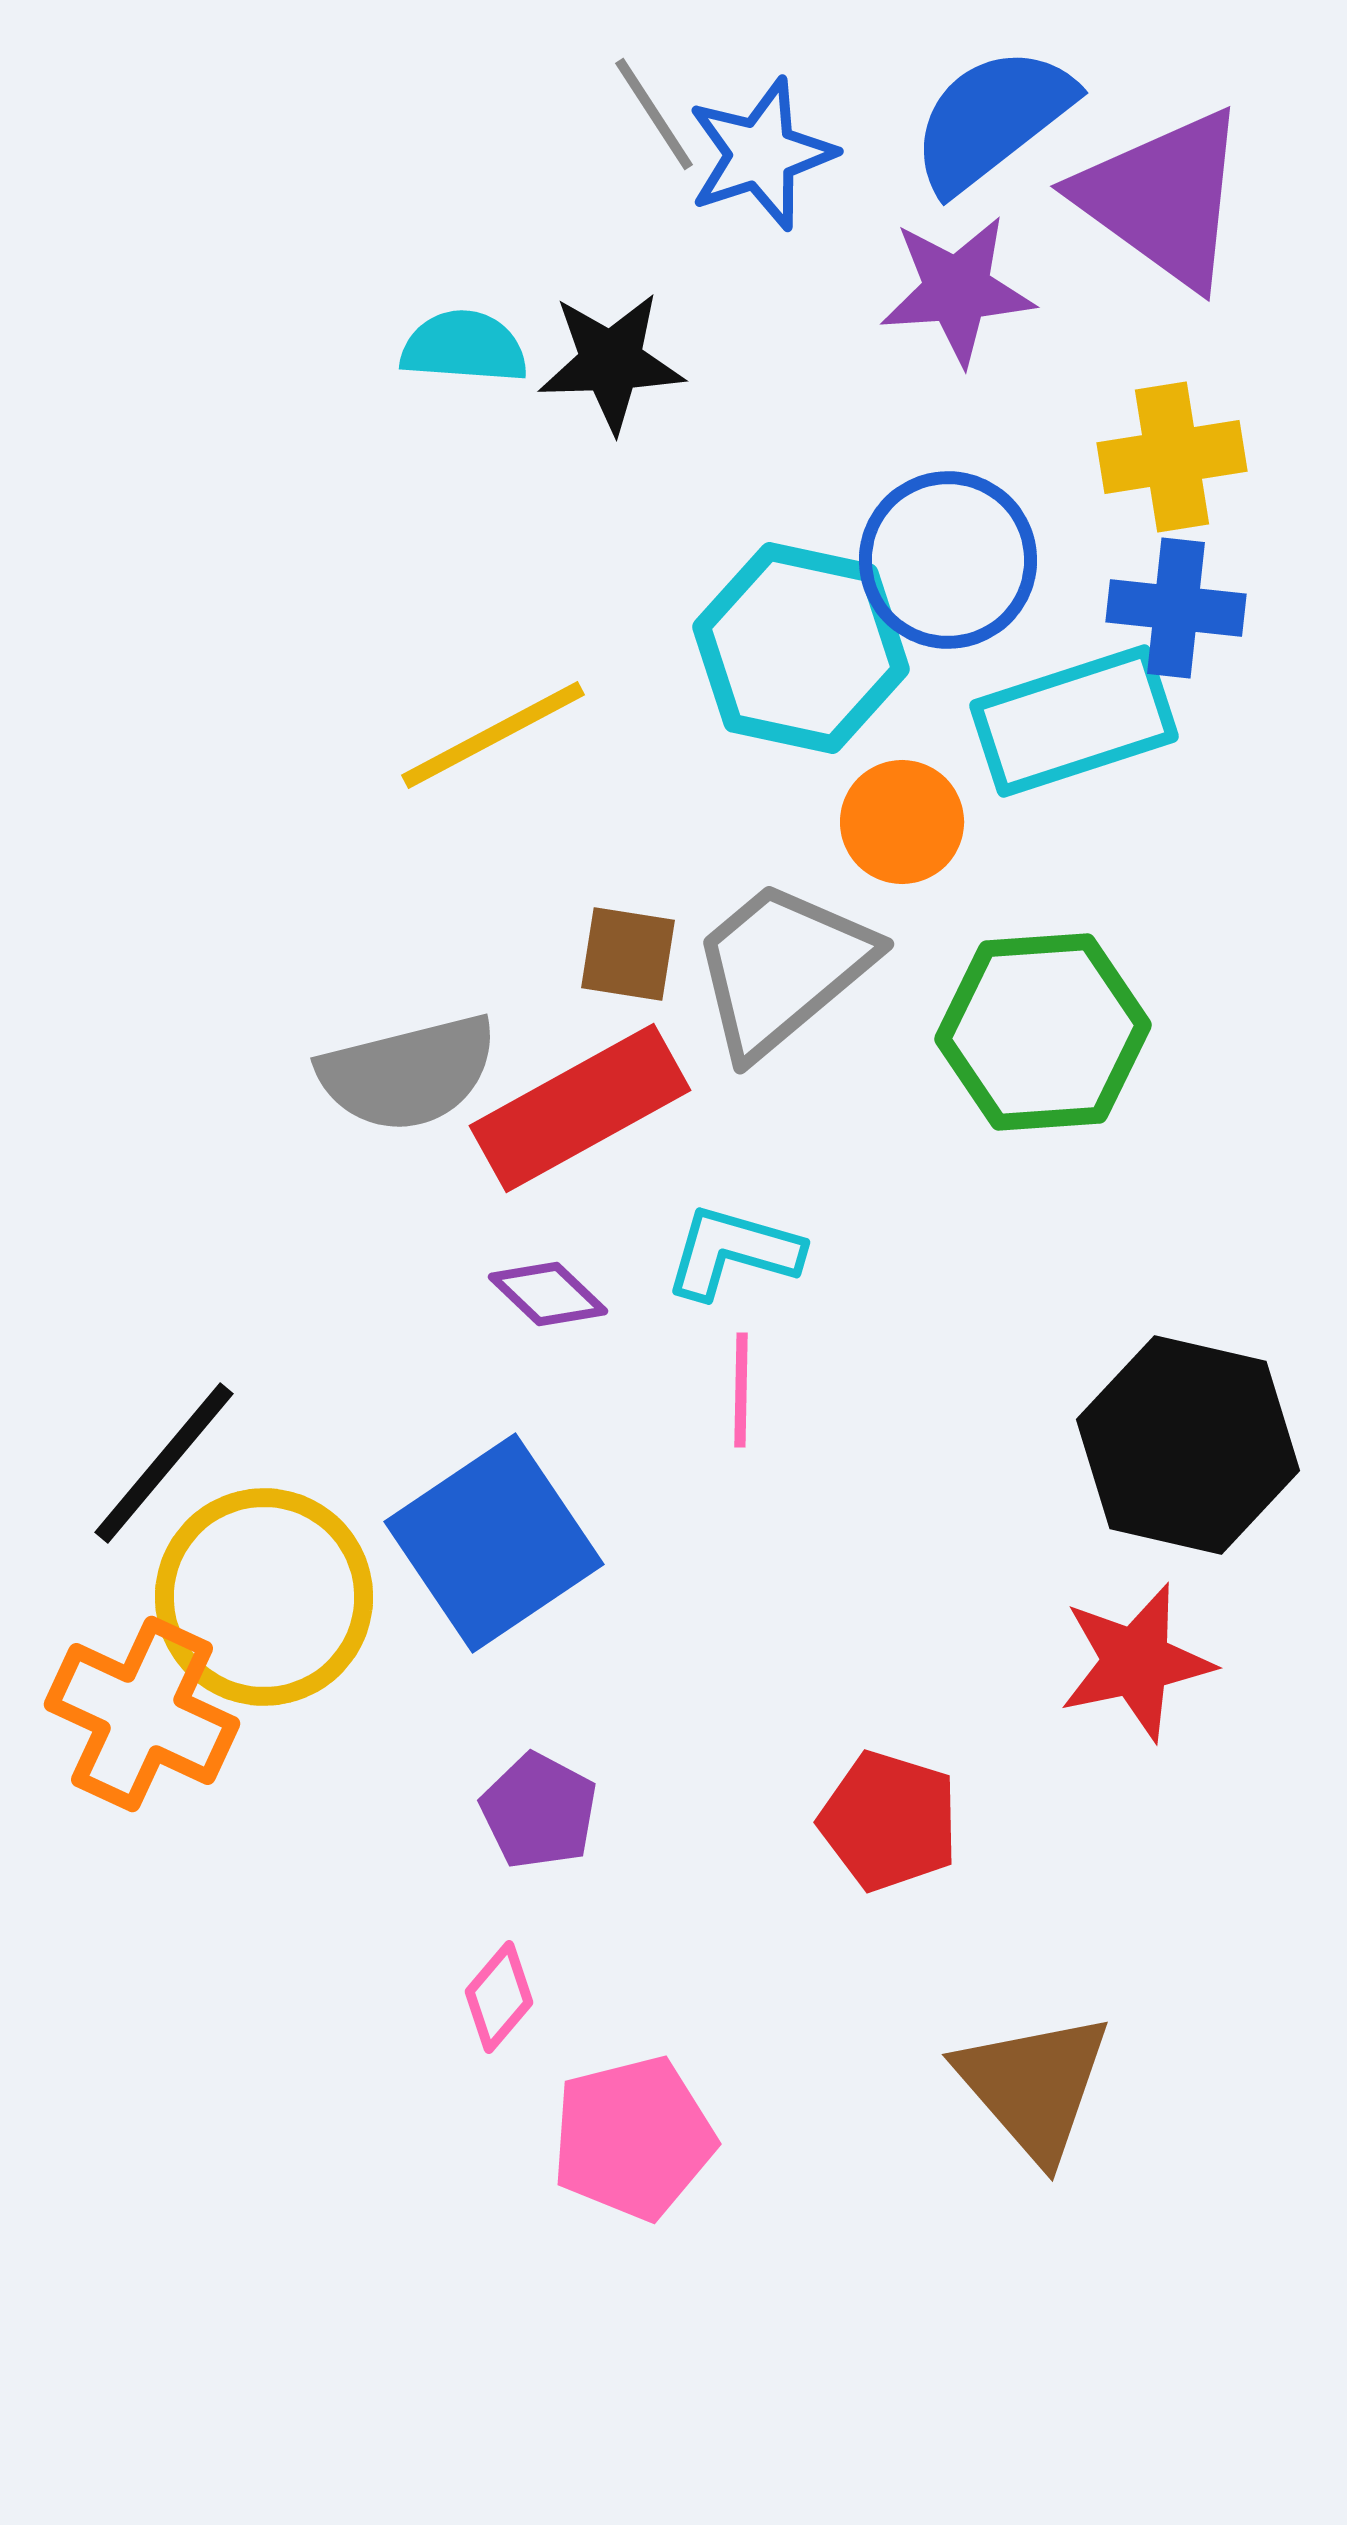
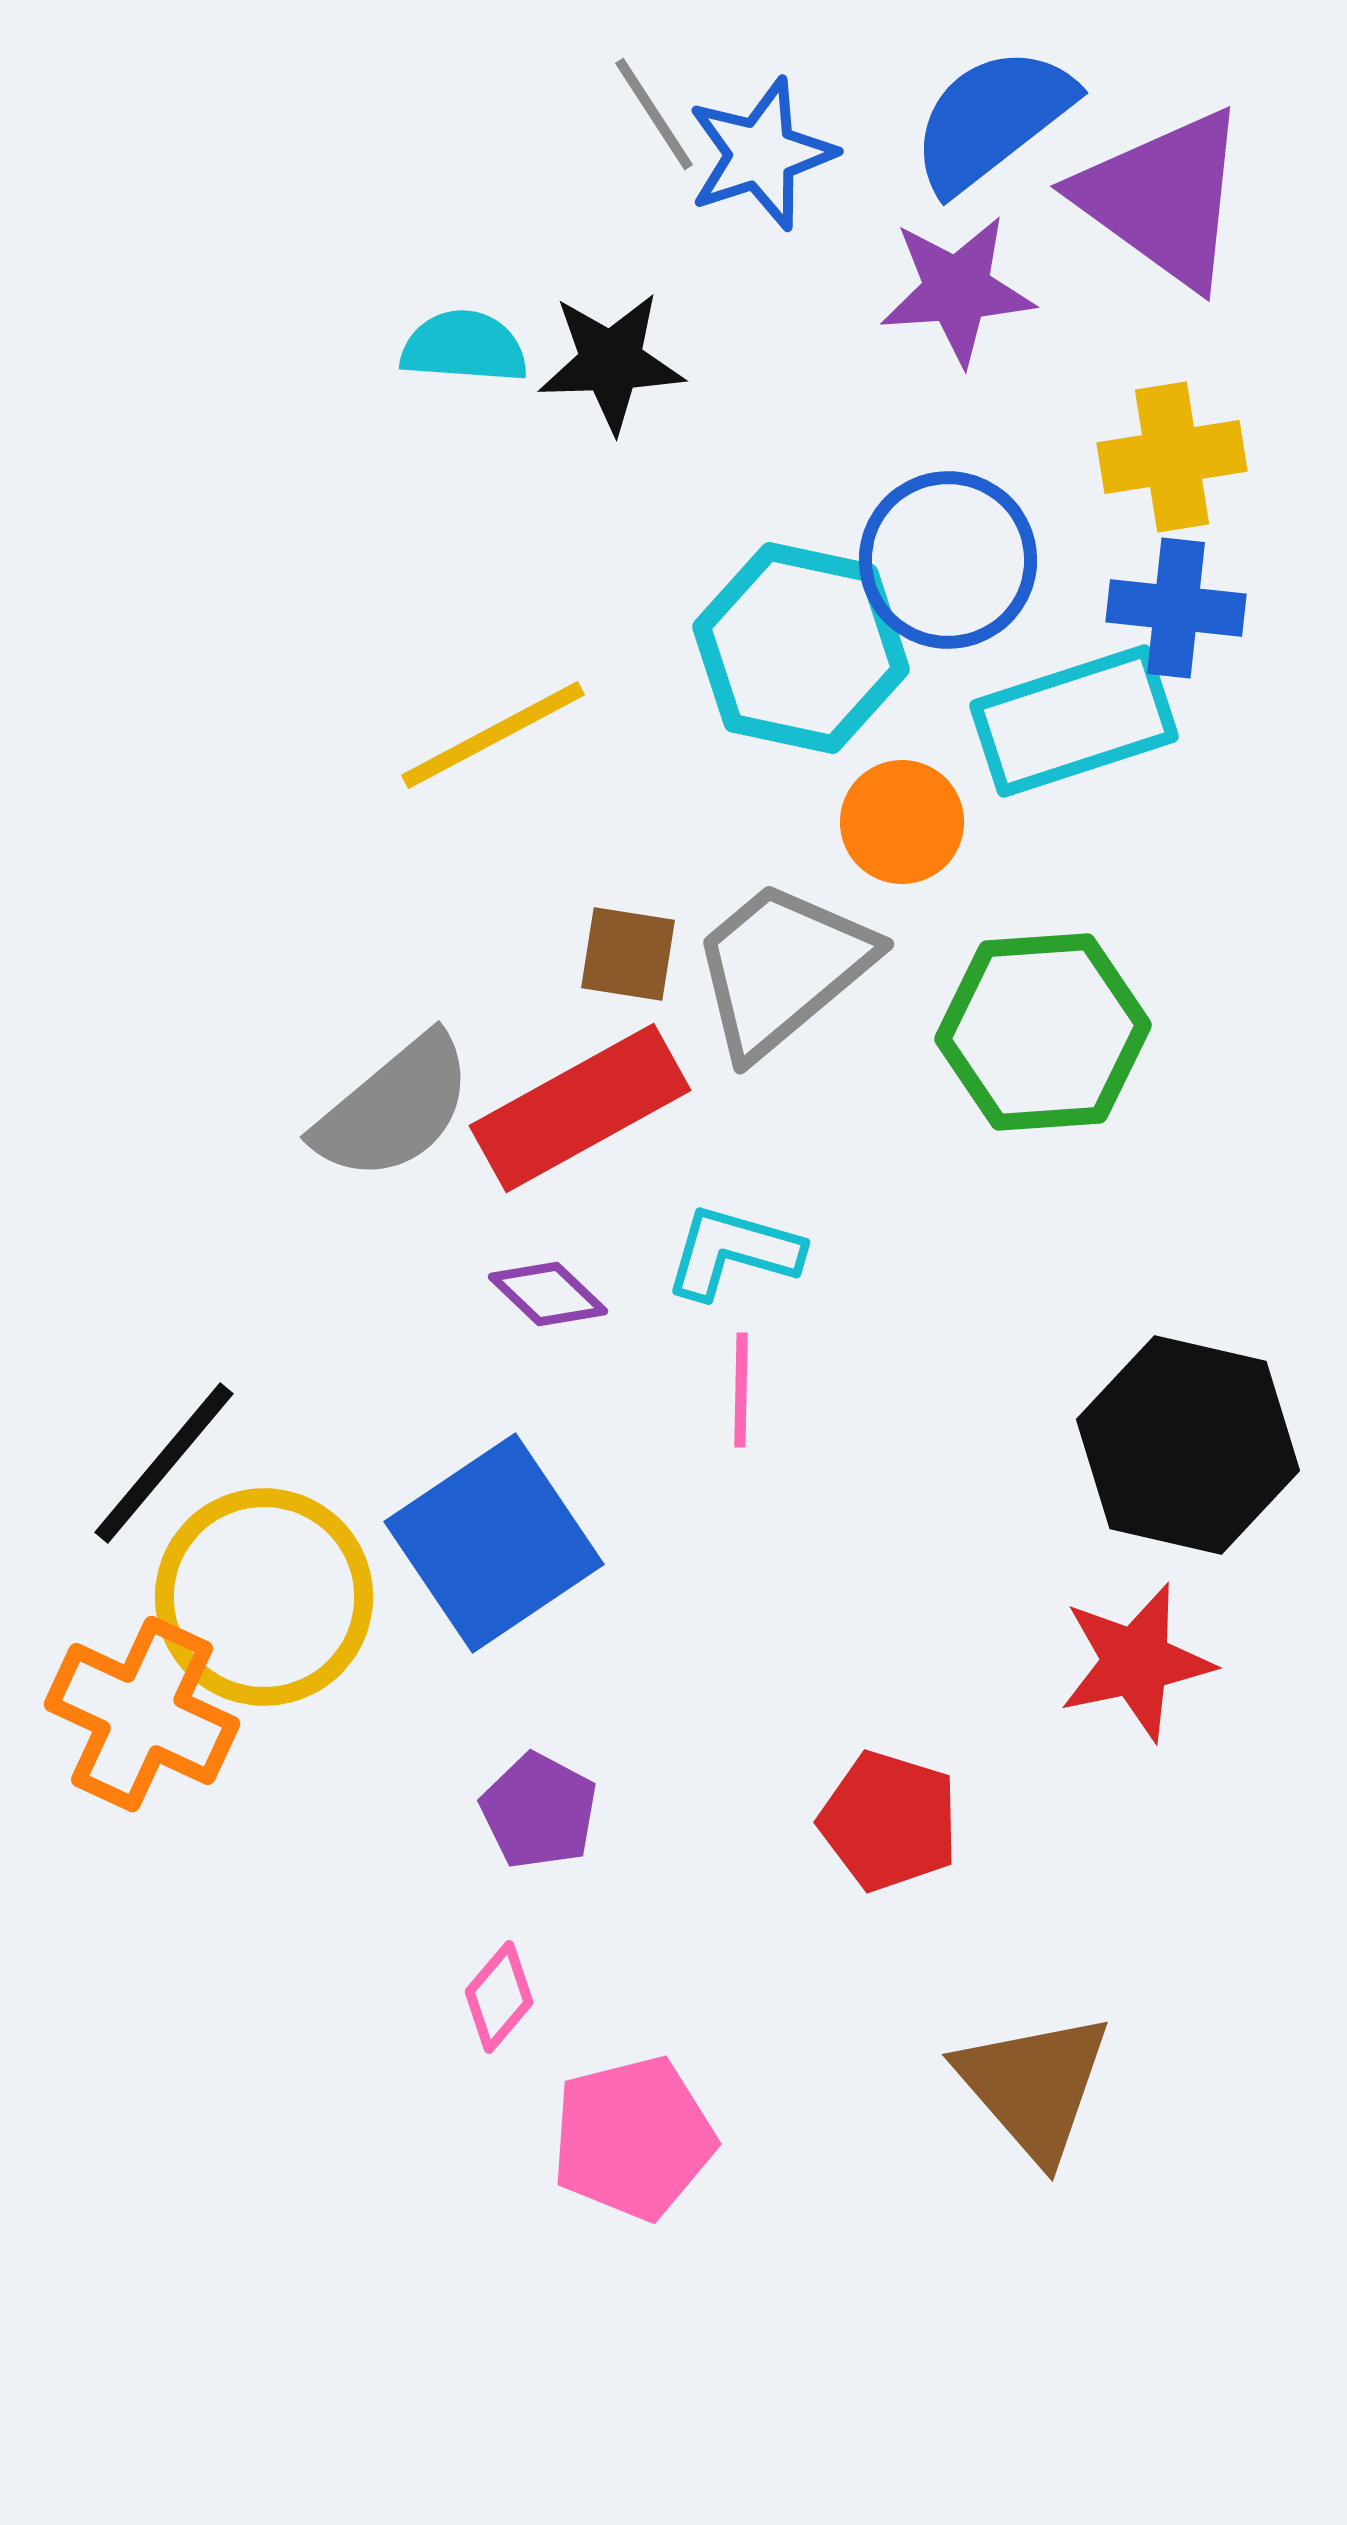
gray semicircle: moved 14 px left, 35 px down; rotated 26 degrees counterclockwise
